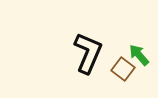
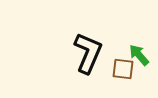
brown square: rotated 30 degrees counterclockwise
